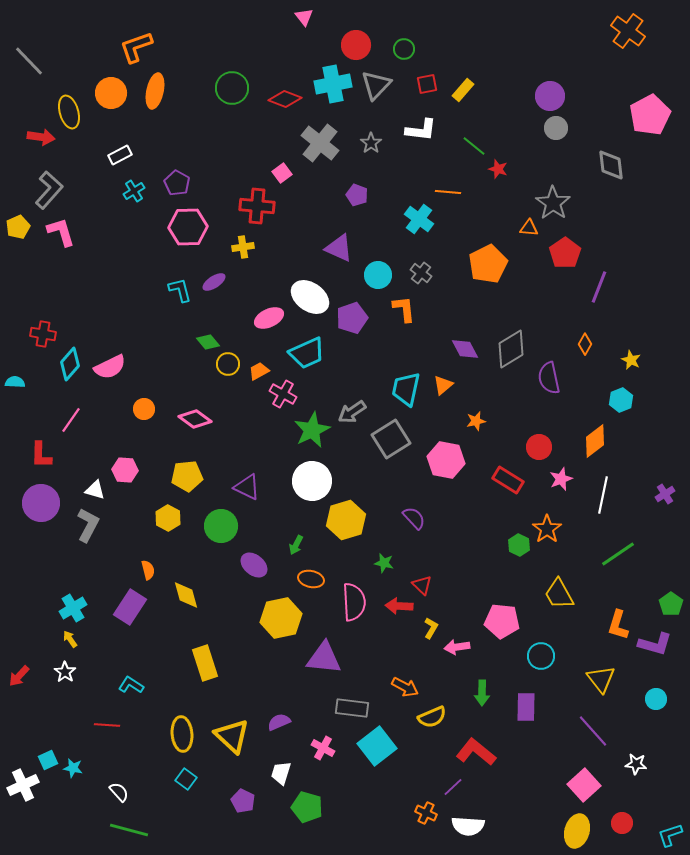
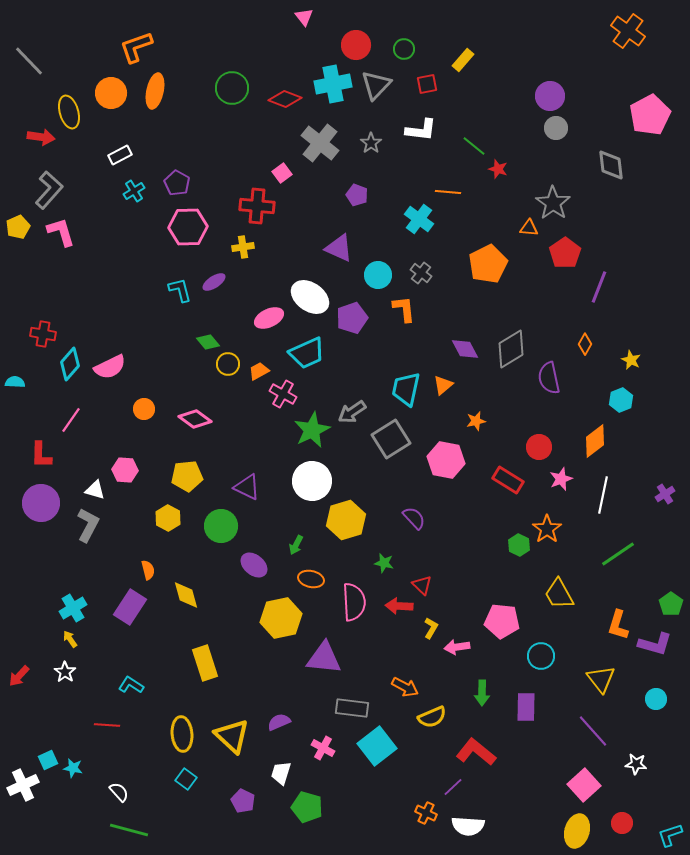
yellow rectangle at (463, 90): moved 30 px up
